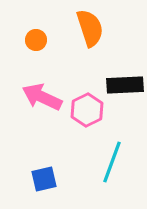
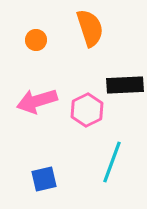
pink arrow: moved 5 px left, 4 px down; rotated 42 degrees counterclockwise
